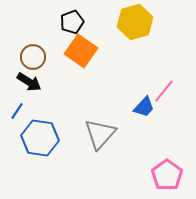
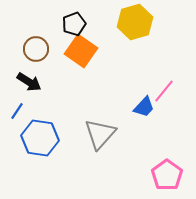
black pentagon: moved 2 px right, 2 px down
brown circle: moved 3 px right, 8 px up
